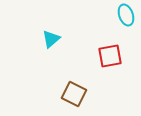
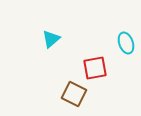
cyan ellipse: moved 28 px down
red square: moved 15 px left, 12 px down
